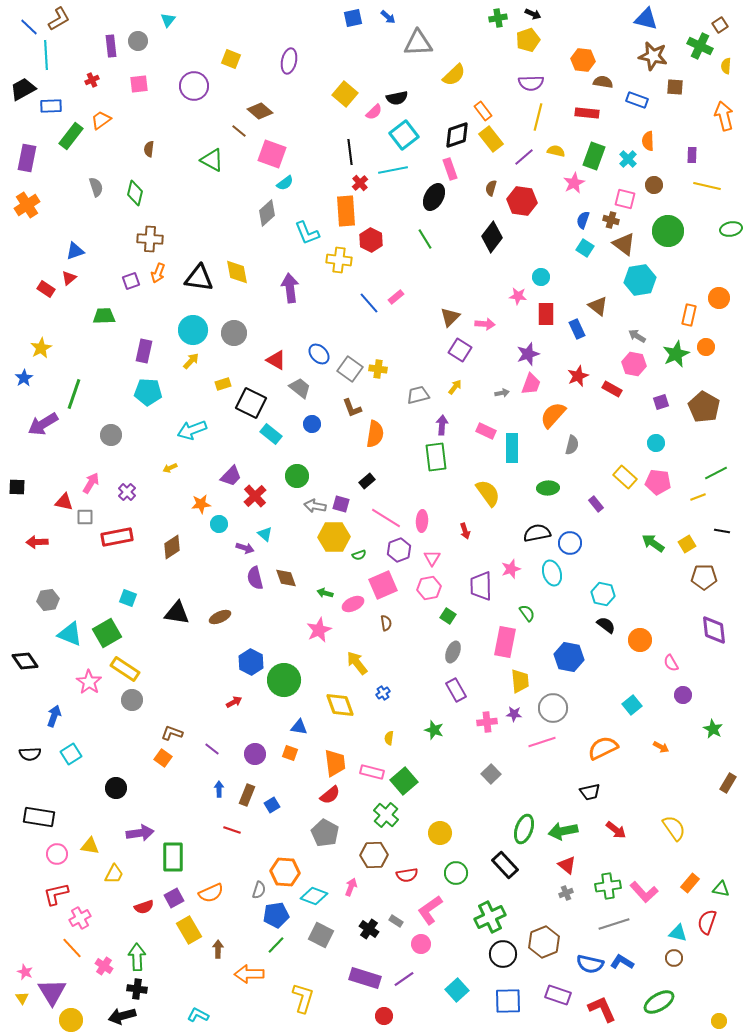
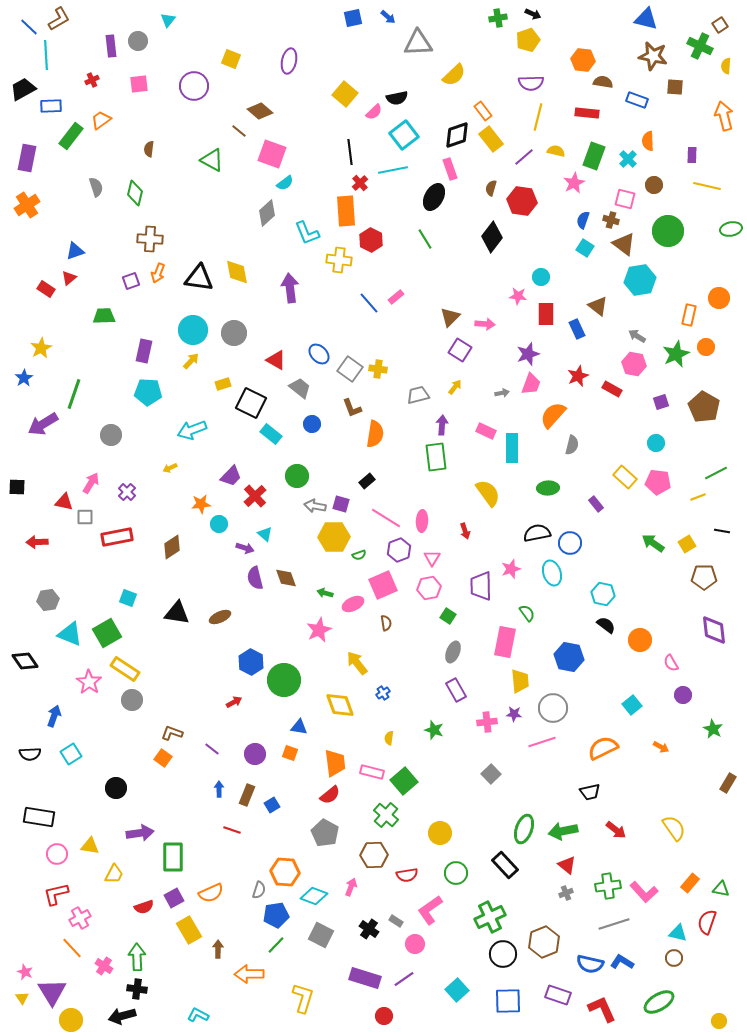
pink circle at (421, 944): moved 6 px left
